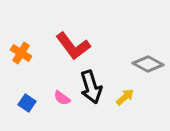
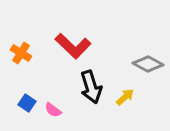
red L-shape: rotated 9 degrees counterclockwise
pink semicircle: moved 9 px left, 12 px down
